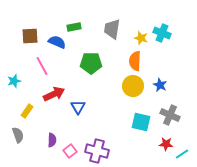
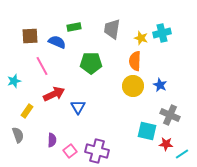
cyan cross: rotated 36 degrees counterclockwise
cyan square: moved 6 px right, 9 px down
